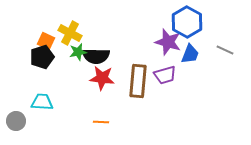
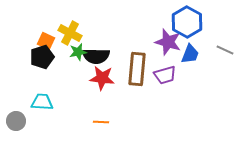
brown rectangle: moved 1 px left, 12 px up
